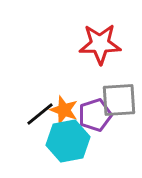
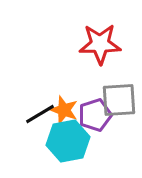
black line: rotated 8 degrees clockwise
